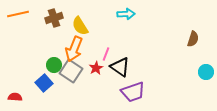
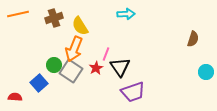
black triangle: rotated 20 degrees clockwise
blue square: moved 5 px left
